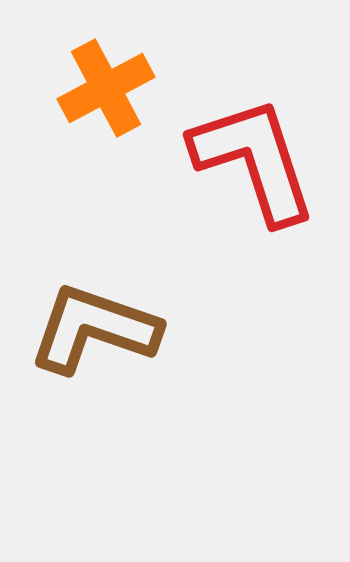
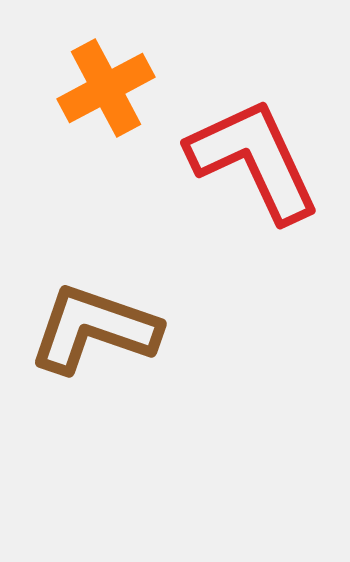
red L-shape: rotated 7 degrees counterclockwise
